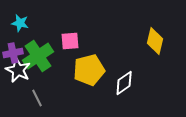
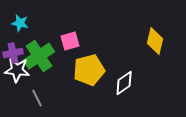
pink square: rotated 12 degrees counterclockwise
green cross: moved 1 px right
white star: moved 1 px left; rotated 20 degrees counterclockwise
